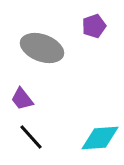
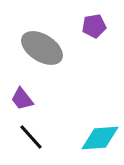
purple pentagon: rotated 10 degrees clockwise
gray ellipse: rotated 12 degrees clockwise
